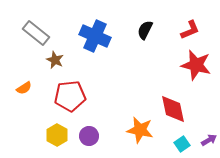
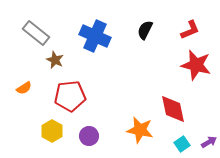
yellow hexagon: moved 5 px left, 4 px up
purple arrow: moved 2 px down
